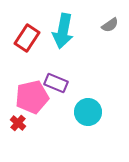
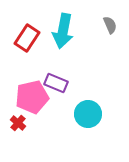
gray semicircle: rotated 78 degrees counterclockwise
cyan circle: moved 2 px down
